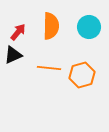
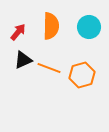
black triangle: moved 10 px right, 5 px down
orange line: rotated 15 degrees clockwise
